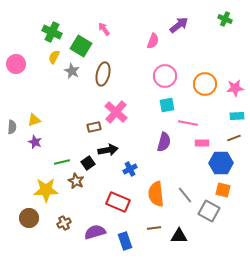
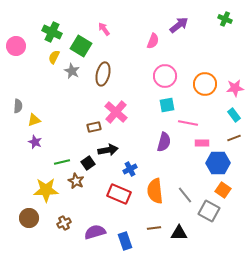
pink circle at (16, 64): moved 18 px up
cyan rectangle at (237, 116): moved 3 px left, 1 px up; rotated 56 degrees clockwise
gray semicircle at (12, 127): moved 6 px right, 21 px up
blue hexagon at (221, 163): moved 3 px left
orange square at (223, 190): rotated 21 degrees clockwise
orange semicircle at (156, 194): moved 1 px left, 3 px up
red rectangle at (118, 202): moved 1 px right, 8 px up
black triangle at (179, 236): moved 3 px up
